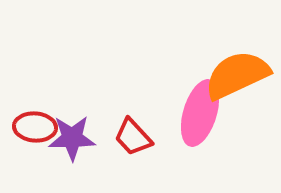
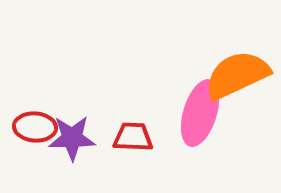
red trapezoid: rotated 135 degrees clockwise
